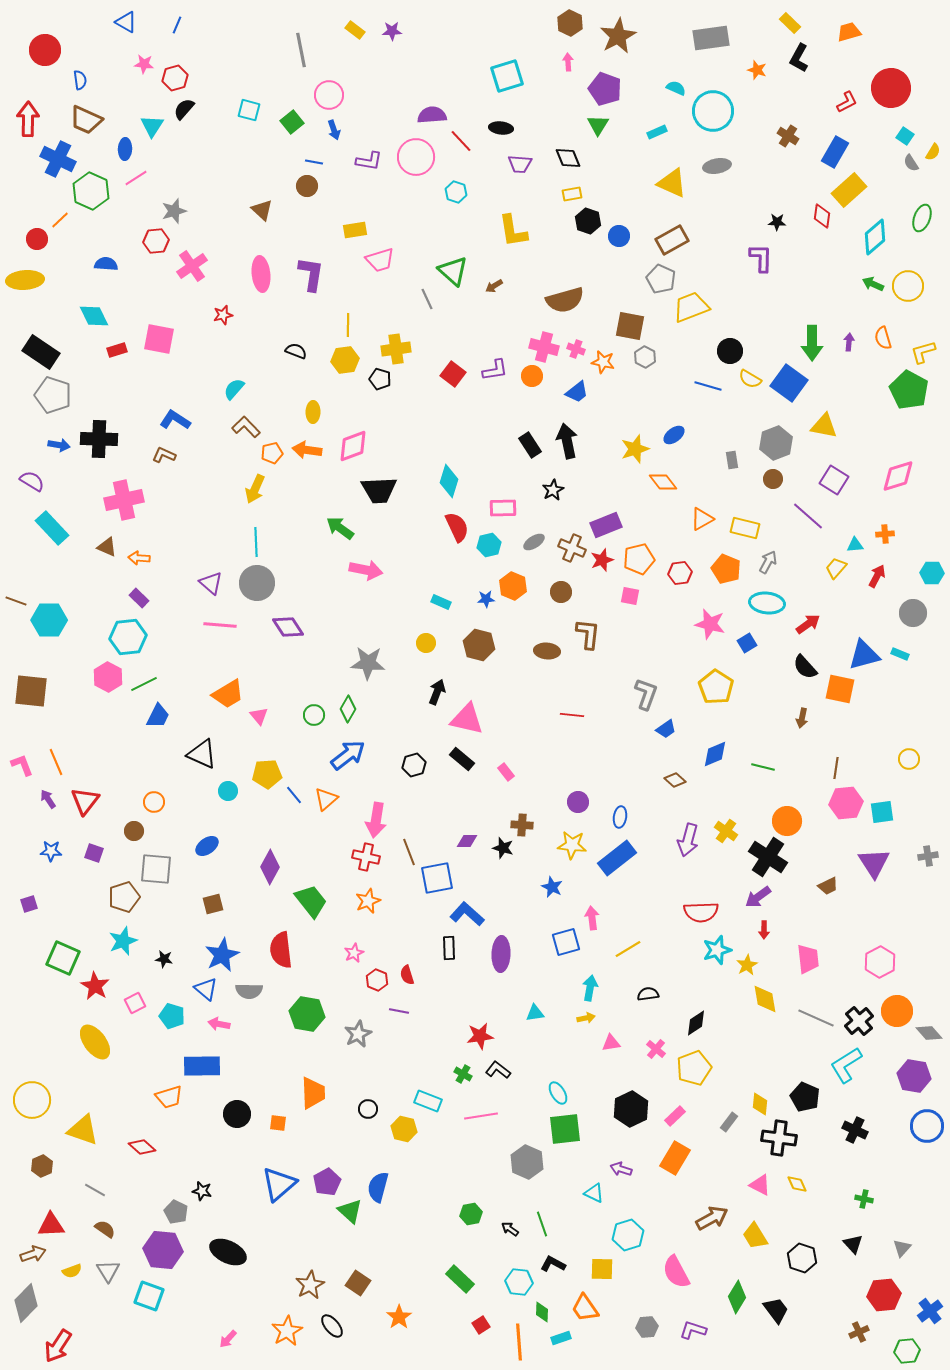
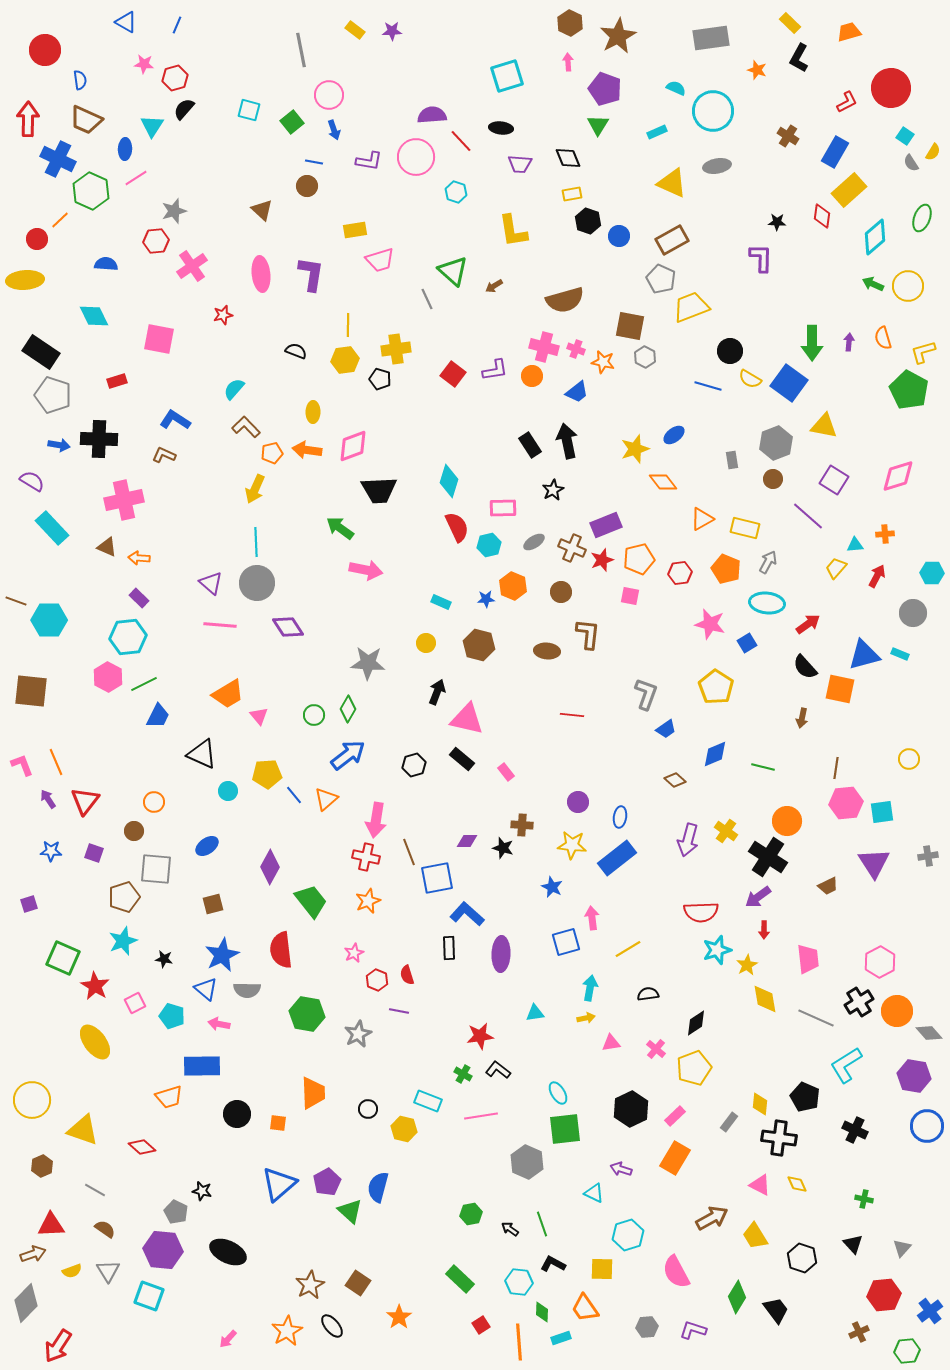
red rectangle at (117, 350): moved 31 px down
gray semicircle at (249, 991): moved 2 px left, 1 px up
black cross at (859, 1021): moved 19 px up; rotated 8 degrees clockwise
